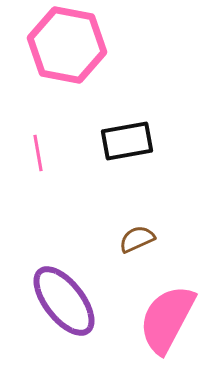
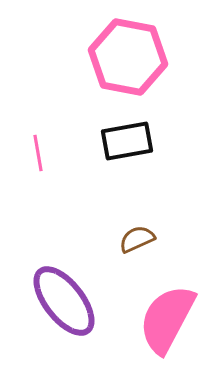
pink hexagon: moved 61 px right, 12 px down
